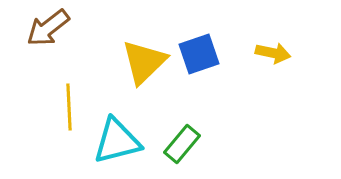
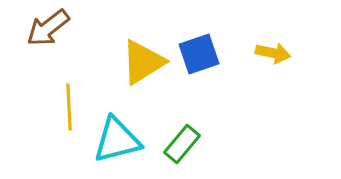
yellow triangle: moved 1 px left; rotated 12 degrees clockwise
cyan triangle: moved 1 px up
